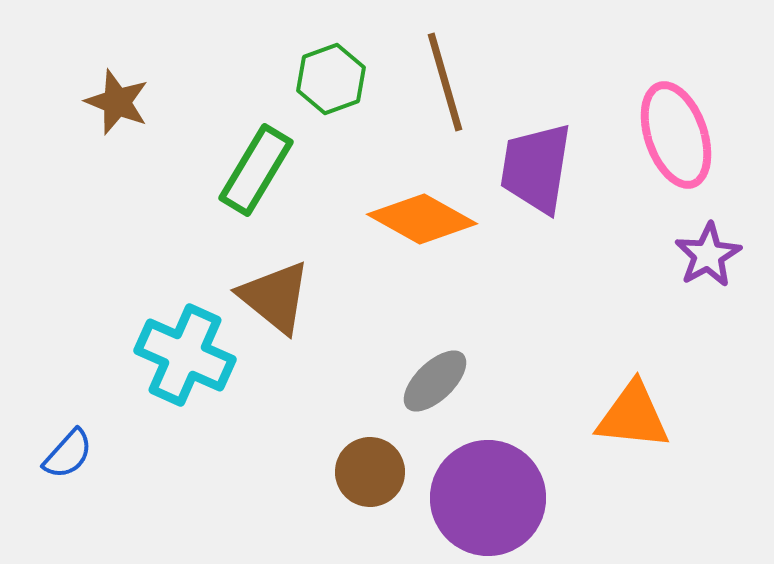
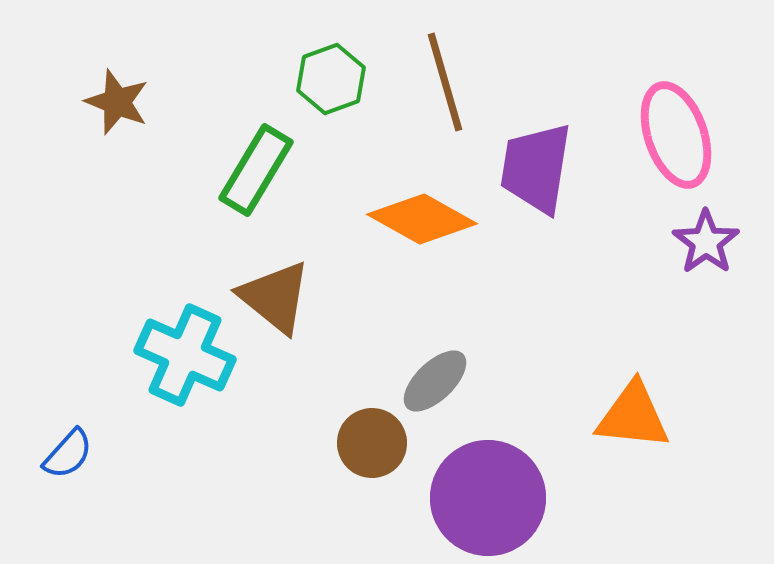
purple star: moved 2 px left, 13 px up; rotated 6 degrees counterclockwise
brown circle: moved 2 px right, 29 px up
